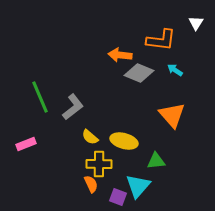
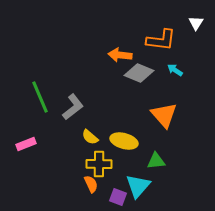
orange triangle: moved 8 px left
